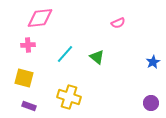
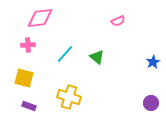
pink semicircle: moved 2 px up
